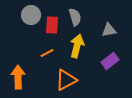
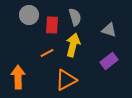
gray circle: moved 2 px left
gray triangle: rotated 28 degrees clockwise
yellow arrow: moved 4 px left, 1 px up
purple rectangle: moved 1 px left
